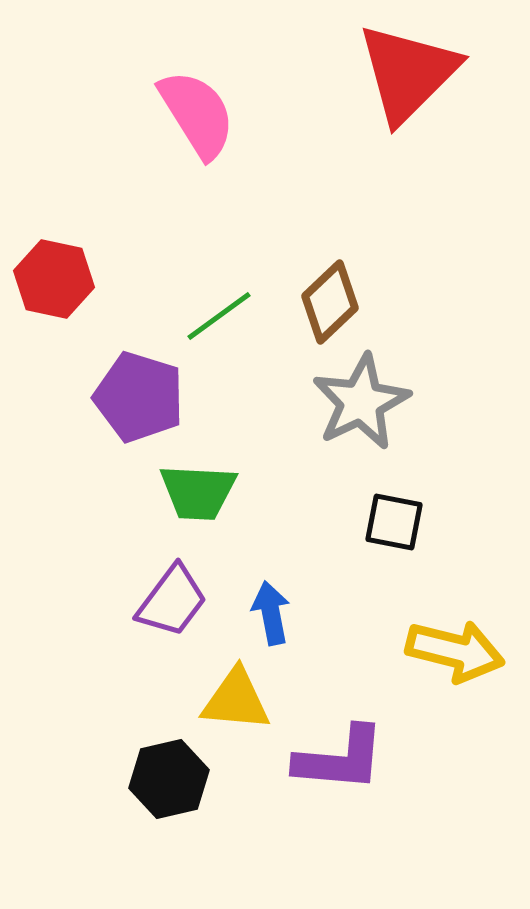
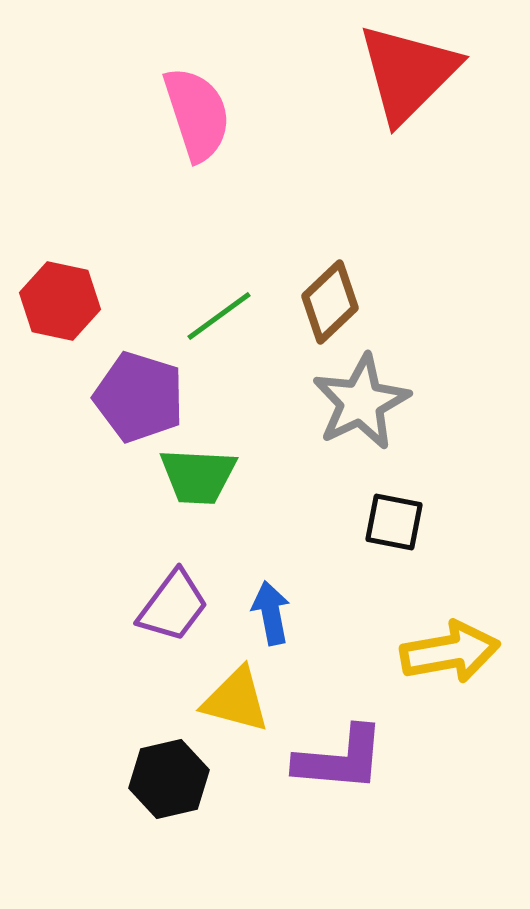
pink semicircle: rotated 14 degrees clockwise
red hexagon: moved 6 px right, 22 px down
green trapezoid: moved 16 px up
purple trapezoid: moved 1 px right, 5 px down
yellow arrow: moved 5 px left, 1 px down; rotated 24 degrees counterclockwise
yellow triangle: rotated 10 degrees clockwise
